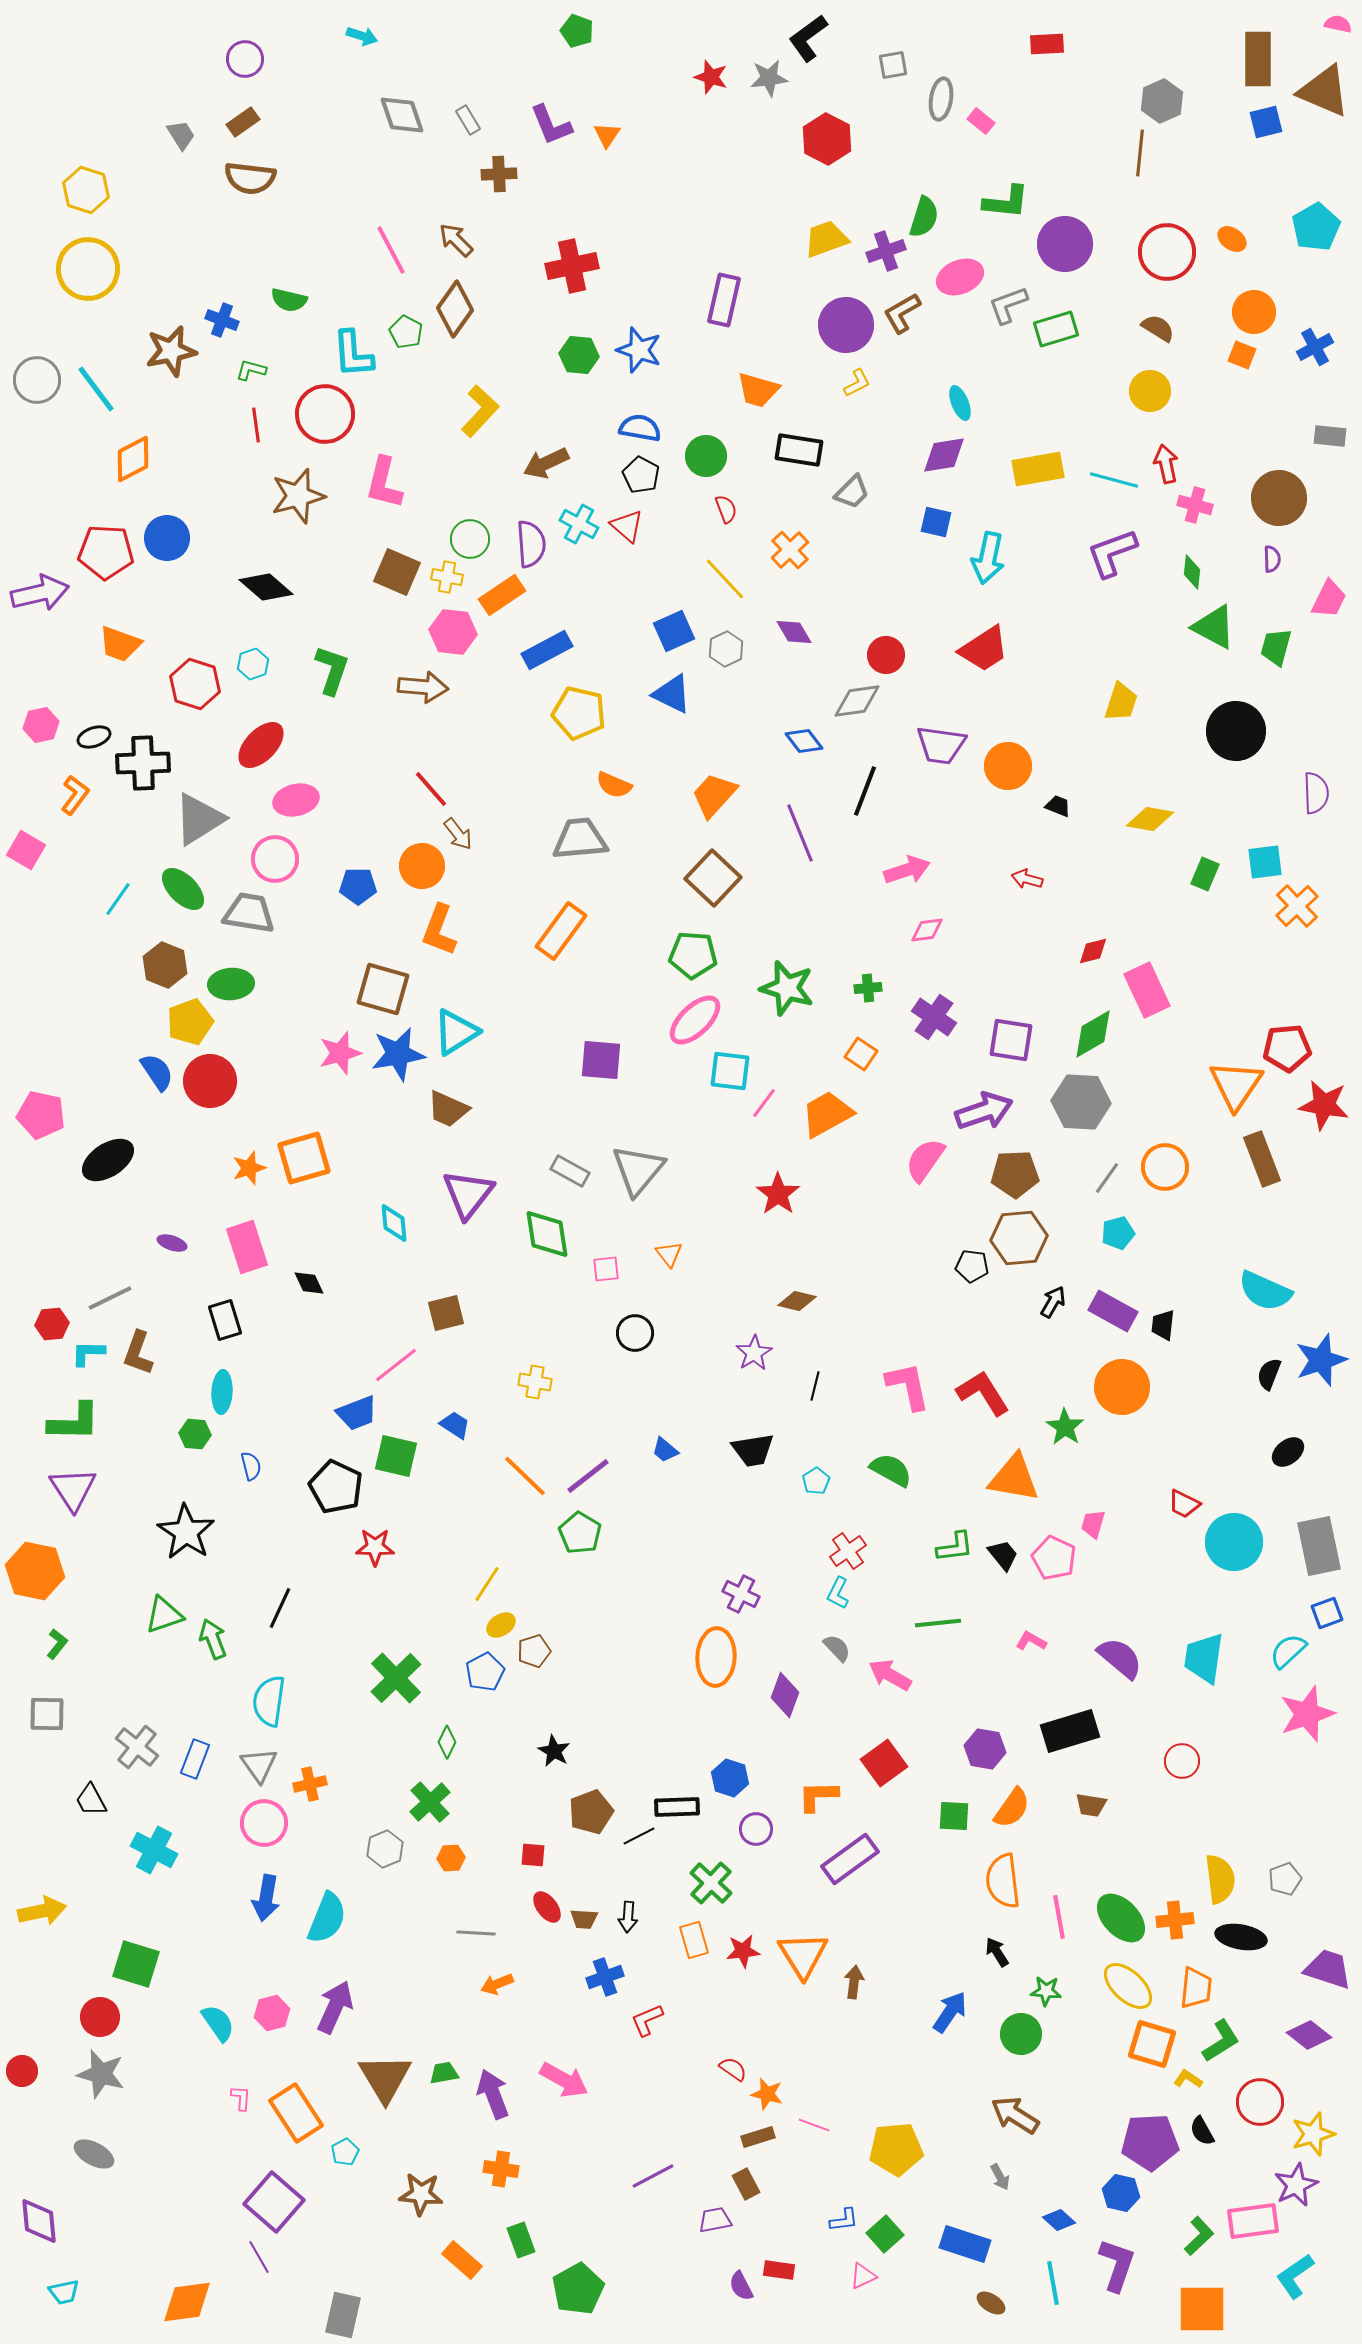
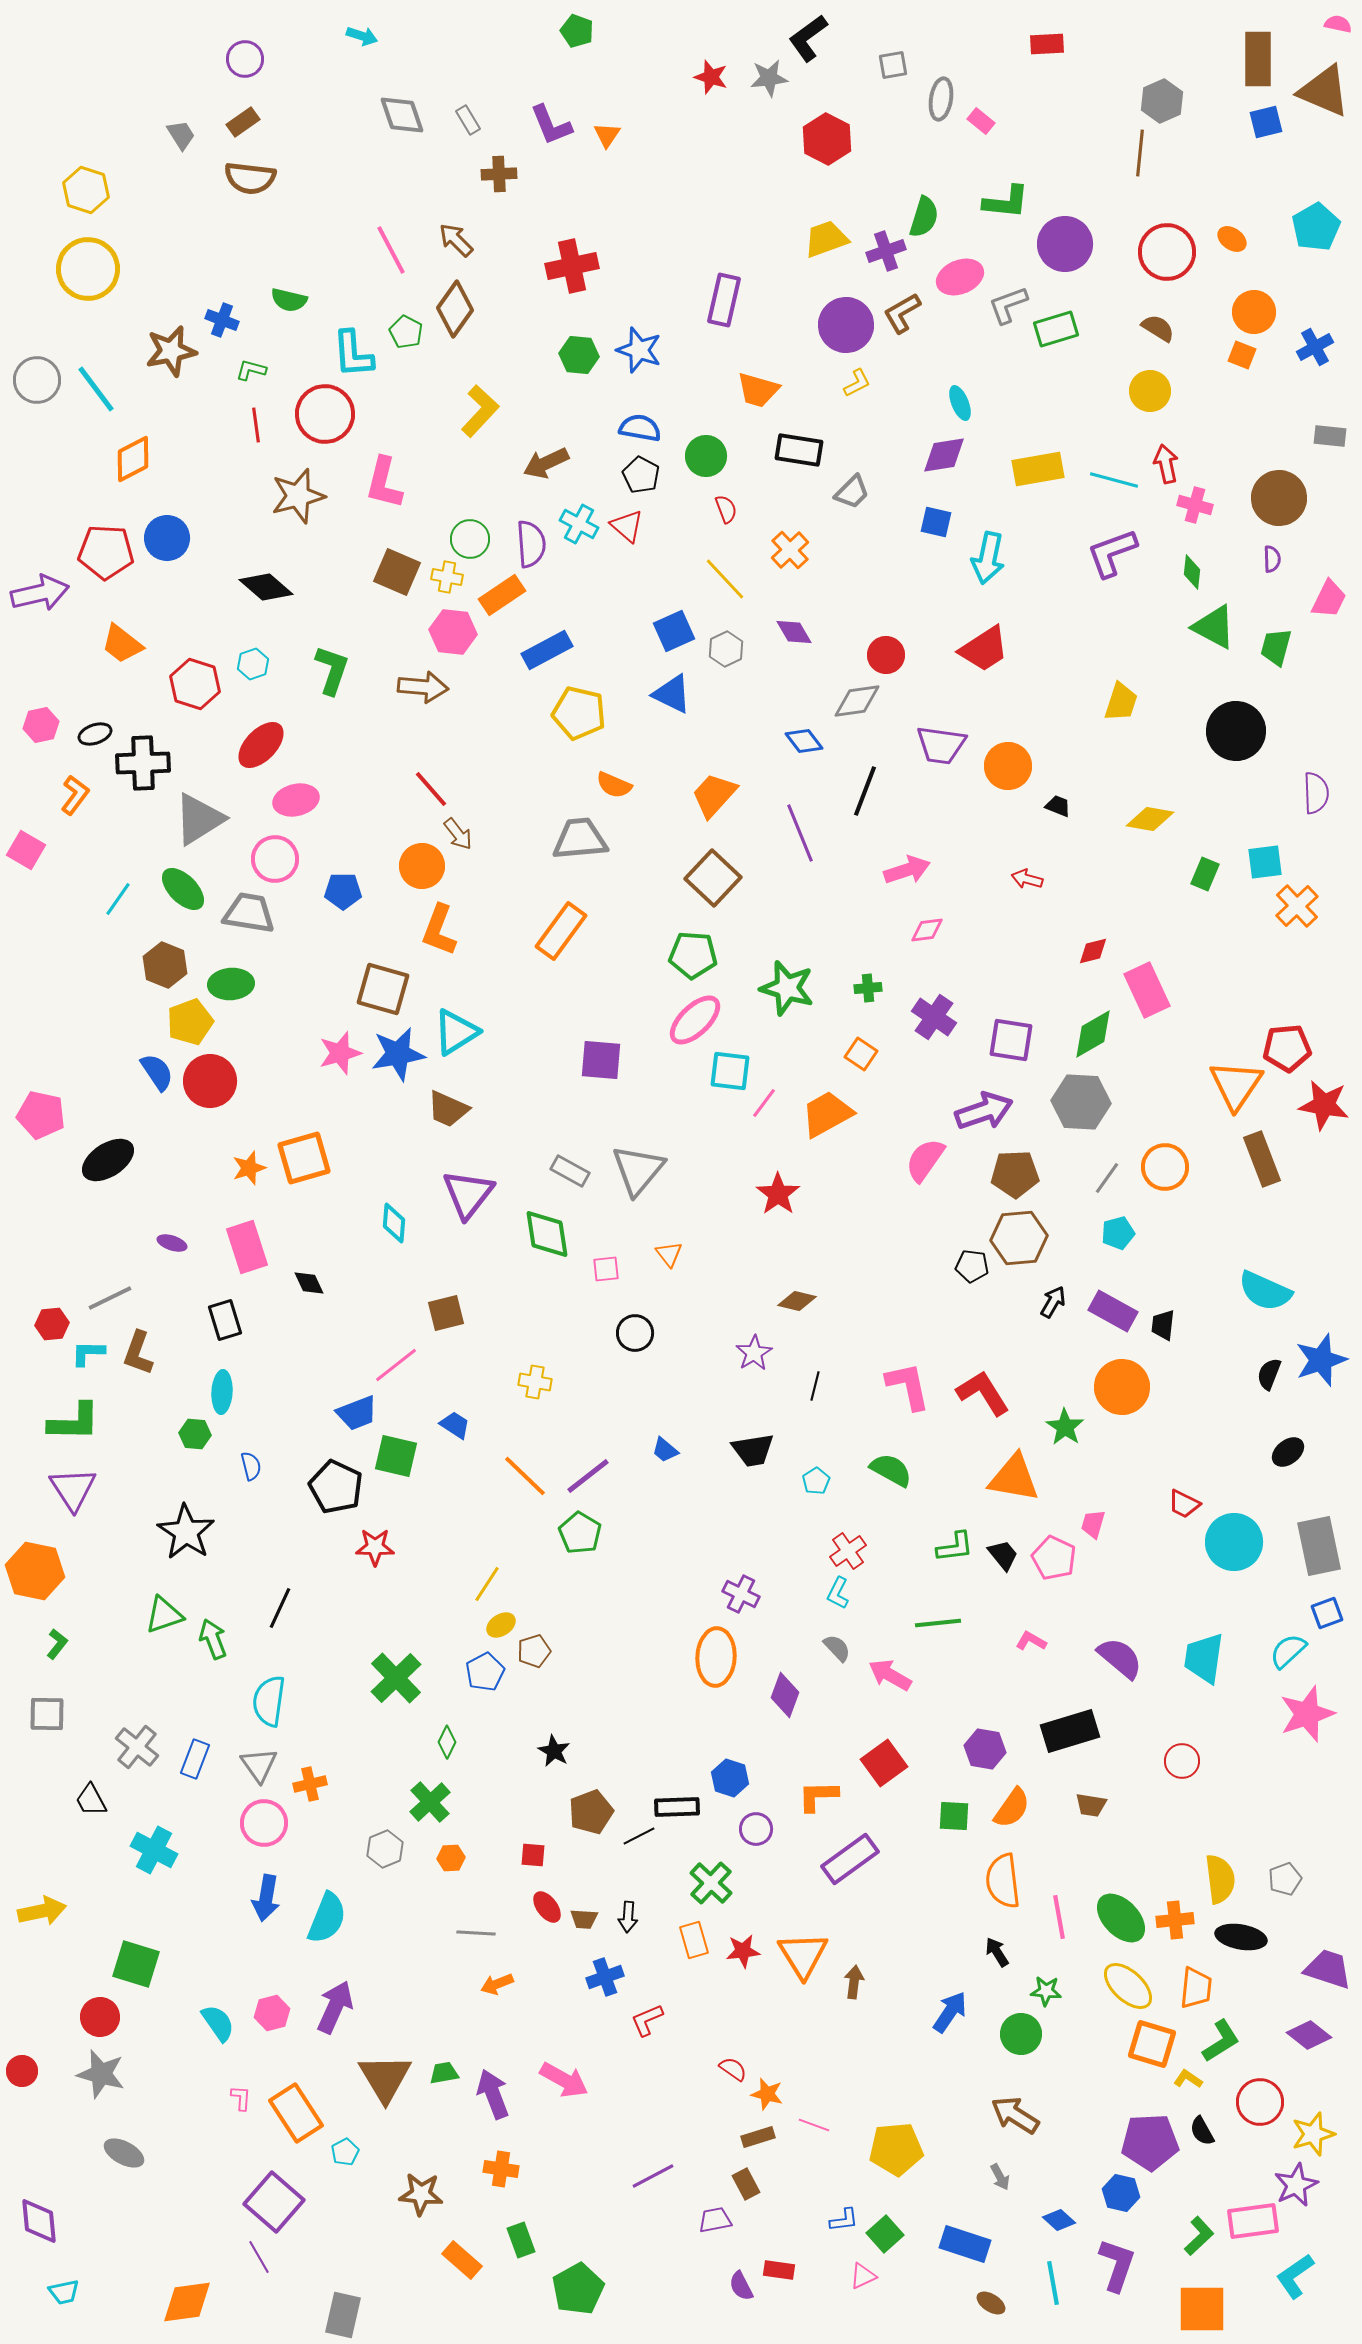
orange trapezoid at (120, 644): moved 2 px right; rotated 18 degrees clockwise
black ellipse at (94, 737): moved 1 px right, 3 px up
blue pentagon at (358, 886): moved 15 px left, 5 px down
cyan diamond at (394, 1223): rotated 9 degrees clockwise
gray ellipse at (94, 2154): moved 30 px right, 1 px up
